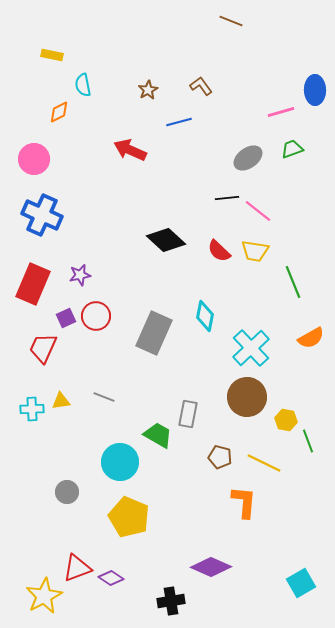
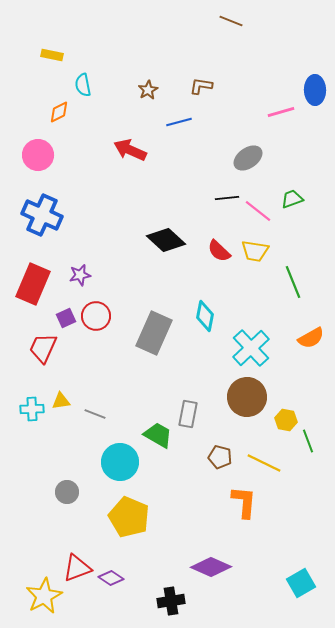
brown L-shape at (201, 86): rotated 45 degrees counterclockwise
green trapezoid at (292, 149): moved 50 px down
pink circle at (34, 159): moved 4 px right, 4 px up
gray line at (104, 397): moved 9 px left, 17 px down
